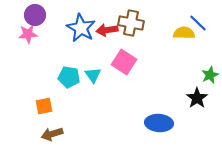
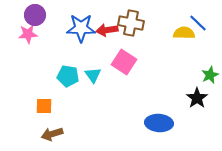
blue star: rotated 28 degrees counterclockwise
cyan pentagon: moved 1 px left, 1 px up
orange square: rotated 12 degrees clockwise
